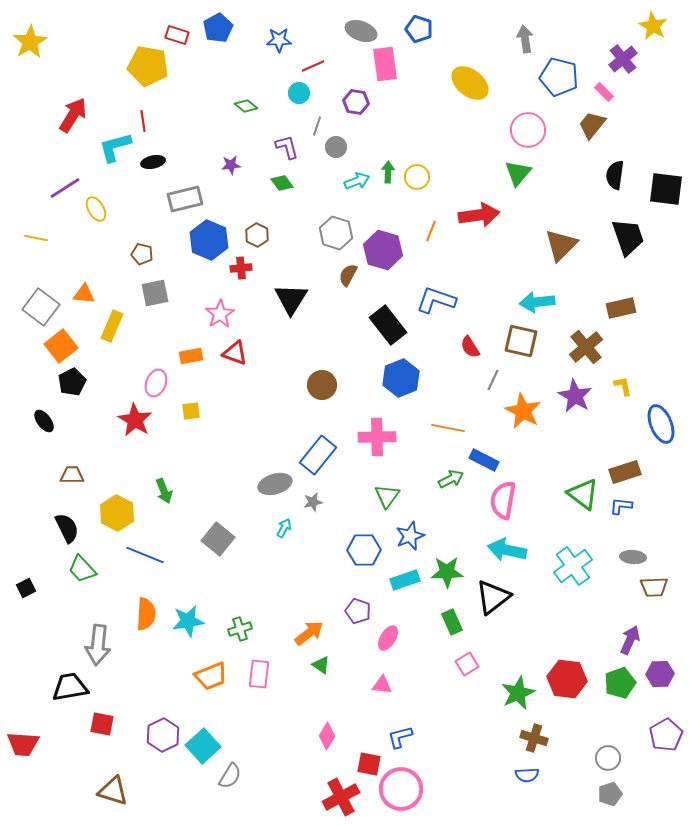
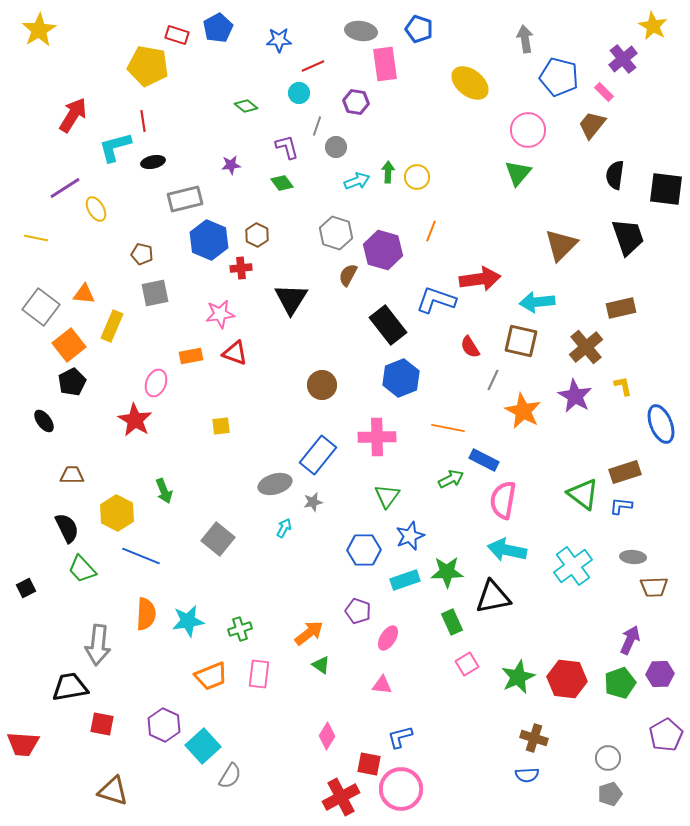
gray ellipse at (361, 31): rotated 12 degrees counterclockwise
yellow star at (30, 42): moved 9 px right, 12 px up
red arrow at (479, 215): moved 1 px right, 64 px down
pink star at (220, 314): rotated 24 degrees clockwise
orange square at (61, 346): moved 8 px right, 1 px up
yellow square at (191, 411): moved 30 px right, 15 px down
blue line at (145, 555): moved 4 px left, 1 px down
black triangle at (493, 597): rotated 27 degrees clockwise
green star at (518, 693): moved 16 px up
purple hexagon at (163, 735): moved 1 px right, 10 px up; rotated 8 degrees counterclockwise
